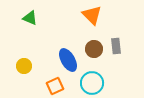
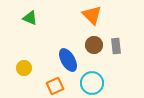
brown circle: moved 4 px up
yellow circle: moved 2 px down
